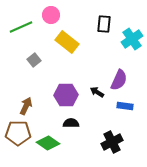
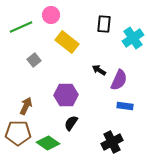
cyan cross: moved 1 px right, 1 px up
black arrow: moved 2 px right, 22 px up
black semicircle: rotated 56 degrees counterclockwise
